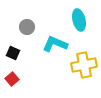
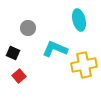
gray circle: moved 1 px right, 1 px down
cyan L-shape: moved 5 px down
red square: moved 7 px right, 3 px up
